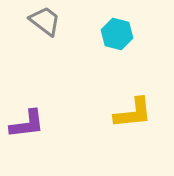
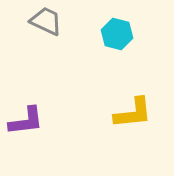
gray trapezoid: moved 1 px right; rotated 12 degrees counterclockwise
purple L-shape: moved 1 px left, 3 px up
